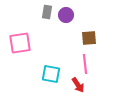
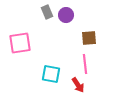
gray rectangle: rotated 32 degrees counterclockwise
